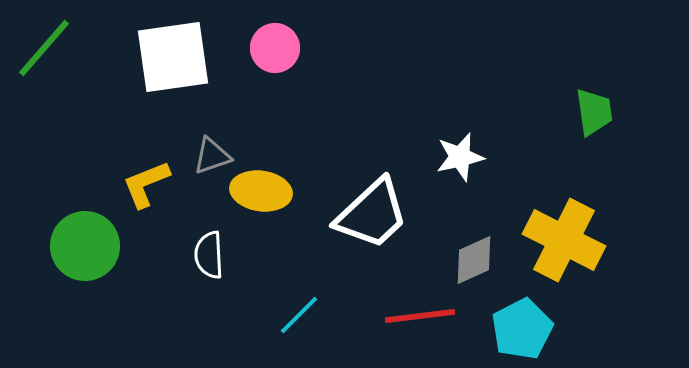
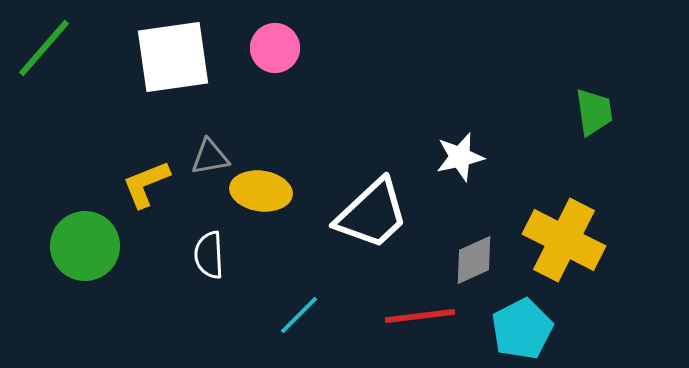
gray triangle: moved 2 px left, 1 px down; rotated 9 degrees clockwise
